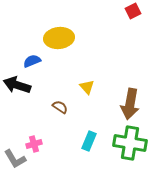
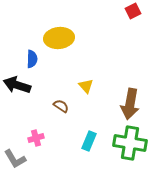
blue semicircle: moved 2 px up; rotated 114 degrees clockwise
yellow triangle: moved 1 px left, 1 px up
brown semicircle: moved 1 px right, 1 px up
pink cross: moved 2 px right, 6 px up
